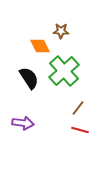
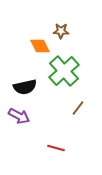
black semicircle: moved 4 px left, 9 px down; rotated 110 degrees clockwise
purple arrow: moved 4 px left, 7 px up; rotated 20 degrees clockwise
red line: moved 24 px left, 18 px down
